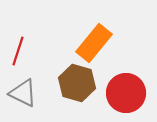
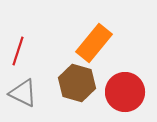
red circle: moved 1 px left, 1 px up
